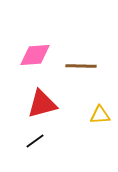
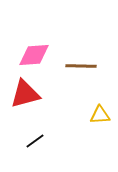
pink diamond: moved 1 px left
red triangle: moved 17 px left, 10 px up
